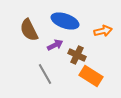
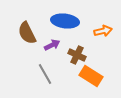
blue ellipse: rotated 12 degrees counterclockwise
brown semicircle: moved 2 px left, 3 px down
purple arrow: moved 3 px left
